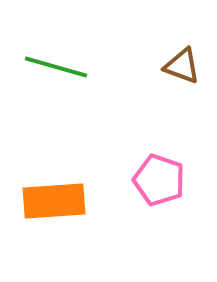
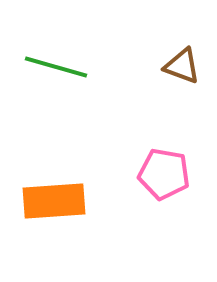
pink pentagon: moved 5 px right, 6 px up; rotated 9 degrees counterclockwise
